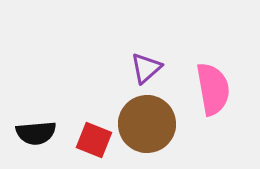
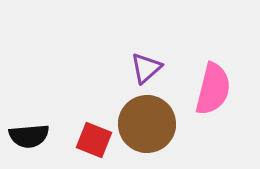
pink semicircle: rotated 24 degrees clockwise
black semicircle: moved 7 px left, 3 px down
